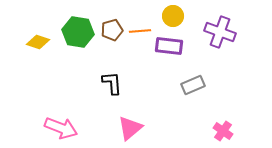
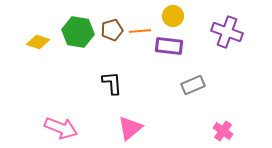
purple cross: moved 7 px right
